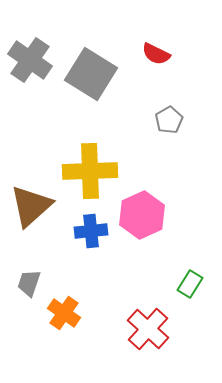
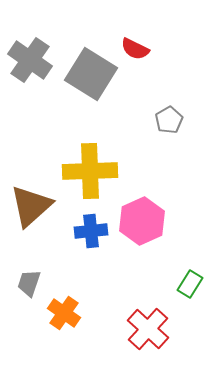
red semicircle: moved 21 px left, 5 px up
pink hexagon: moved 6 px down
